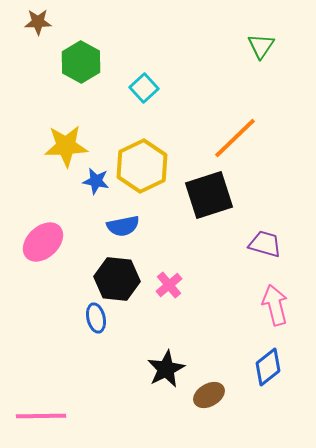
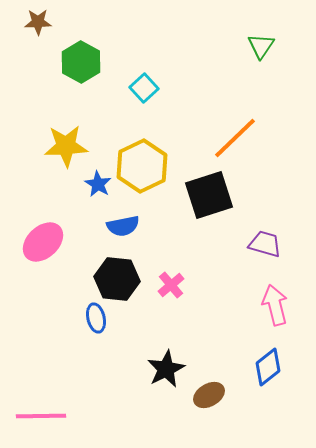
blue star: moved 2 px right, 3 px down; rotated 20 degrees clockwise
pink cross: moved 2 px right
